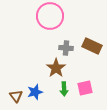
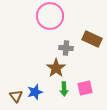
brown rectangle: moved 7 px up
